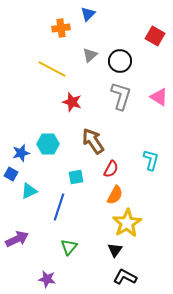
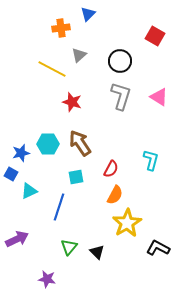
gray triangle: moved 11 px left
brown arrow: moved 13 px left, 2 px down
black triangle: moved 18 px left, 2 px down; rotated 21 degrees counterclockwise
black L-shape: moved 33 px right, 29 px up
